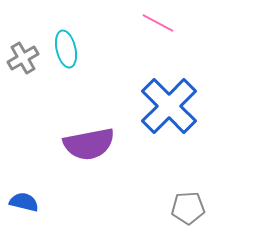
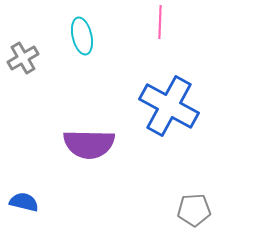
pink line: moved 2 px right, 1 px up; rotated 64 degrees clockwise
cyan ellipse: moved 16 px right, 13 px up
blue cross: rotated 16 degrees counterclockwise
purple semicircle: rotated 12 degrees clockwise
gray pentagon: moved 6 px right, 2 px down
